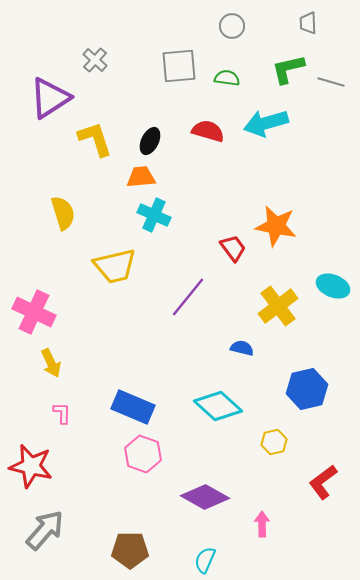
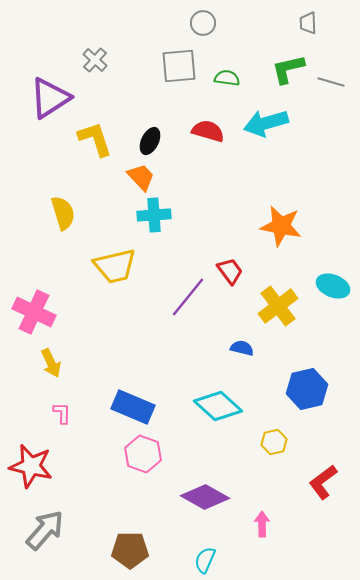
gray circle: moved 29 px left, 3 px up
orange trapezoid: rotated 52 degrees clockwise
cyan cross: rotated 28 degrees counterclockwise
orange star: moved 5 px right
red trapezoid: moved 3 px left, 23 px down
